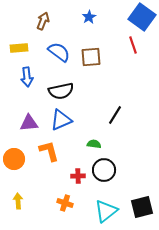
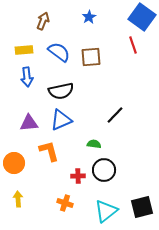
yellow rectangle: moved 5 px right, 2 px down
black line: rotated 12 degrees clockwise
orange circle: moved 4 px down
yellow arrow: moved 2 px up
